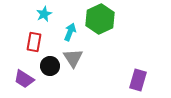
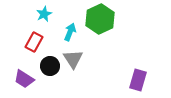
red rectangle: rotated 18 degrees clockwise
gray triangle: moved 1 px down
